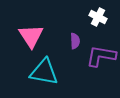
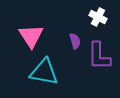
purple semicircle: rotated 14 degrees counterclockwise
purple L-shape: moved 2 px left; rotated 100 degrees counterclockwise
